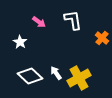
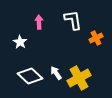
pink arrow: rotated 128 degrees counterclockwise
orange cross: moved 6 px left; rotated 24 degrees clockwise
